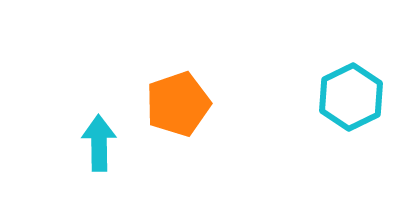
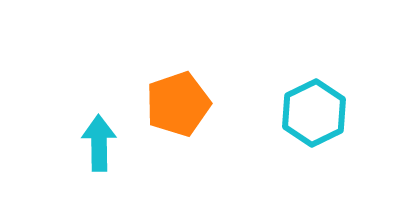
cyan hexagon: moved 37 px left, 16 px down
